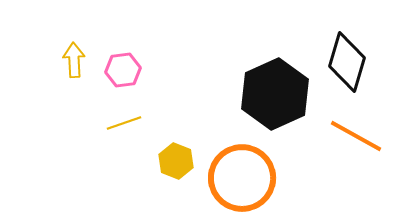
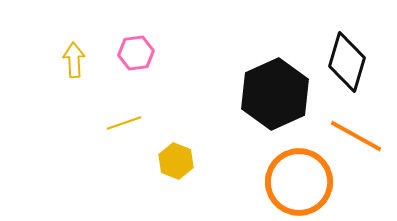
pink hexagon: moved 13 px right, 17 px up
orange circle: moved 57 px right, 4 px down
